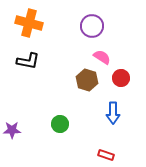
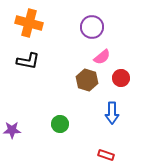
purple circle: moved 1 px down
pink semicircle: rotated 108 degrees clockwise
blue arrow: moved 1 px left
